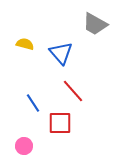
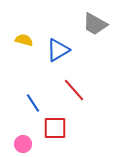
yellow semicircle: moved 1 px left, 4 px up
blue triangle: moved 3 px left, 3 px up; rotated 40 degrees clockwise
red line: moved 1 px right, 1 px up
red square: moved 5 px left, 5 px down
pink circle: moved 1 px left, 2 px up
